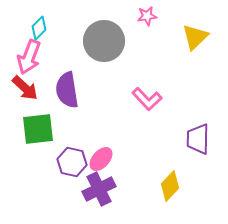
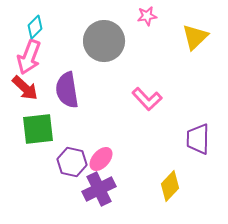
cyan diamond: moved 4 px left, 1 px up
